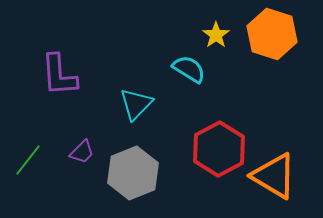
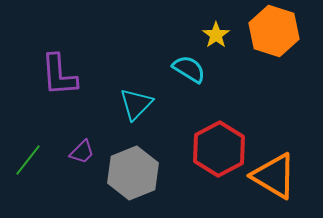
orange hexagon: moved 2 px right, 3 px up
